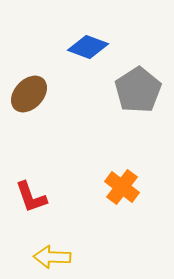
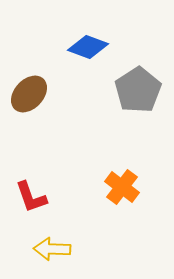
yellow arrow: moved 8 px up
